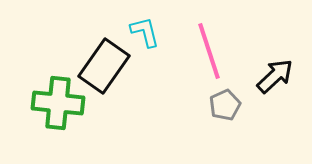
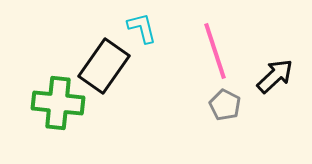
cyan L-shape: moved 3 px left, 4 px up
pink line: moved 6 px right
gray pentagon: rotated 20 degrees counterclockwise
